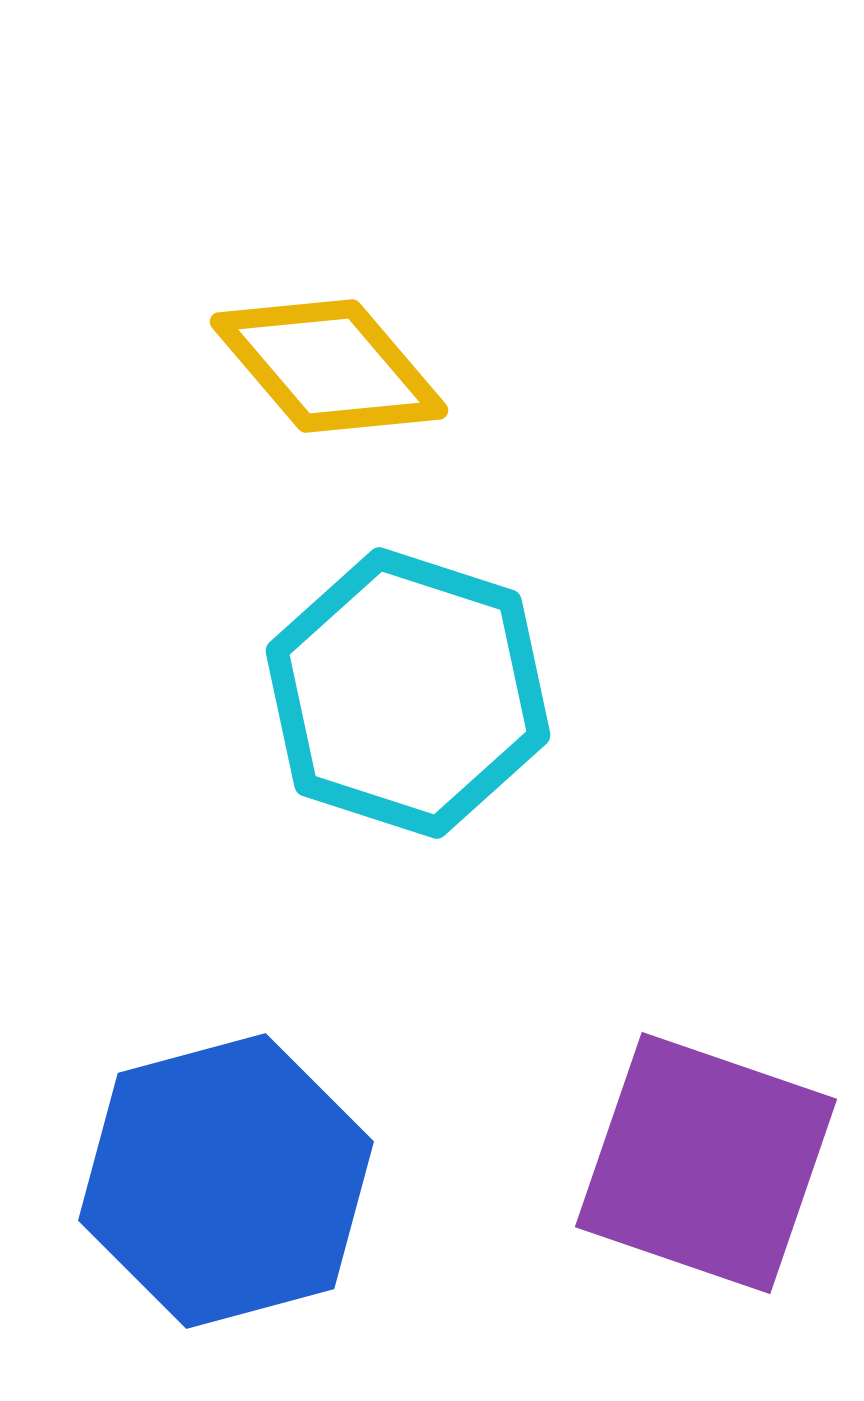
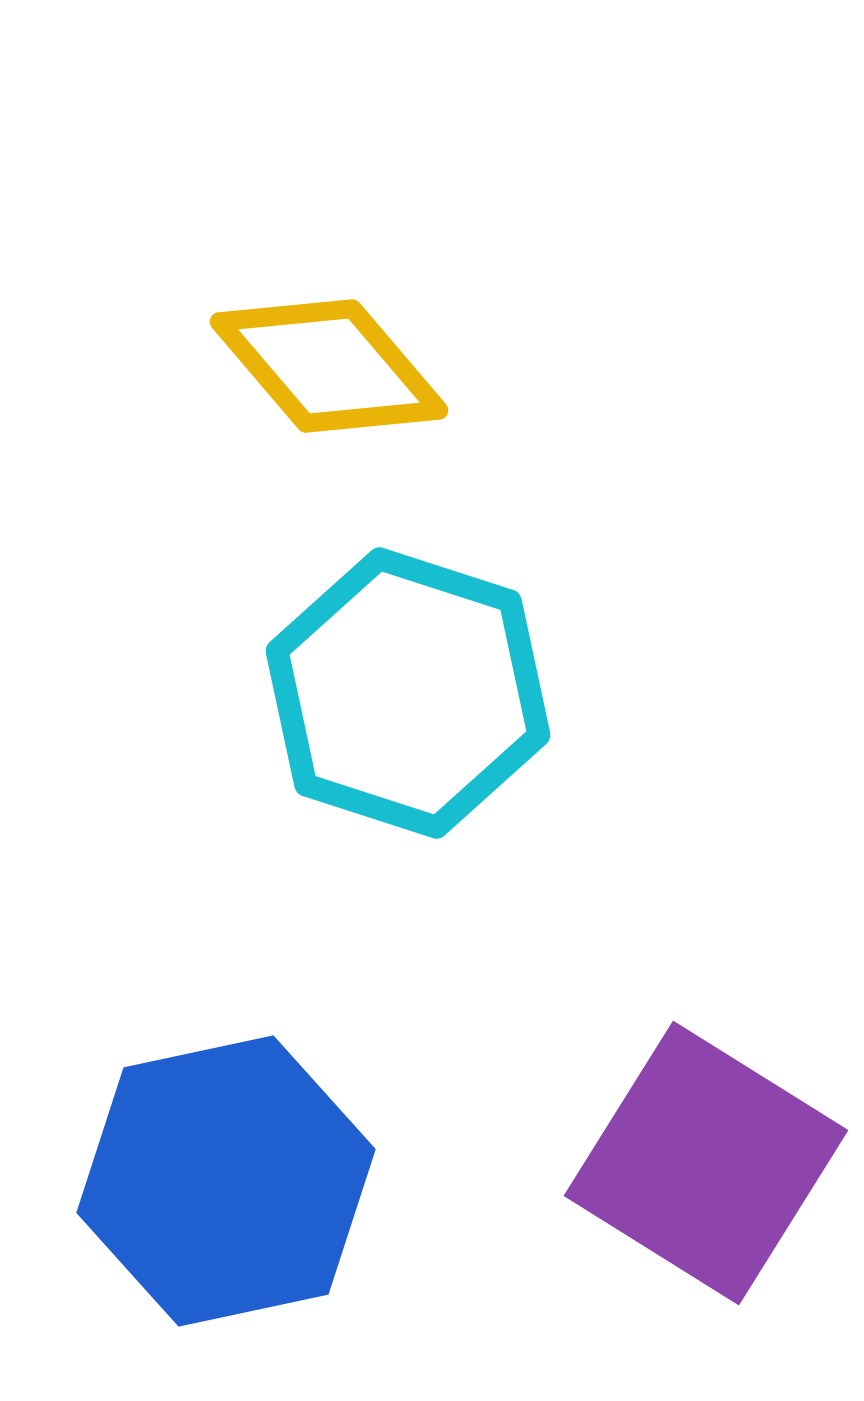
purple square: rotated 13 degrees clockwise
blue hexagon: rotated 3 degrees clockwise
